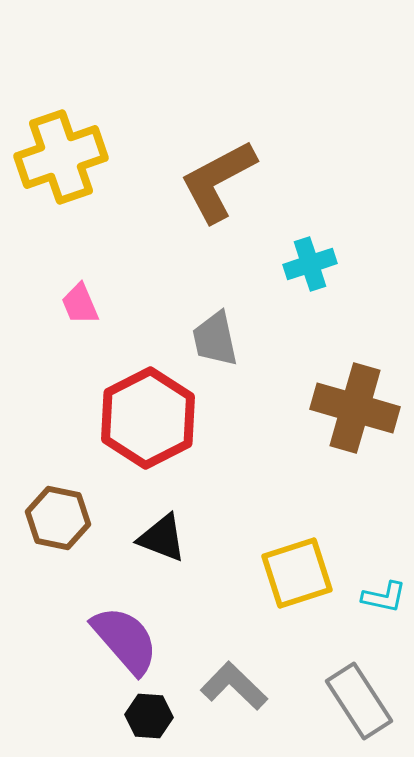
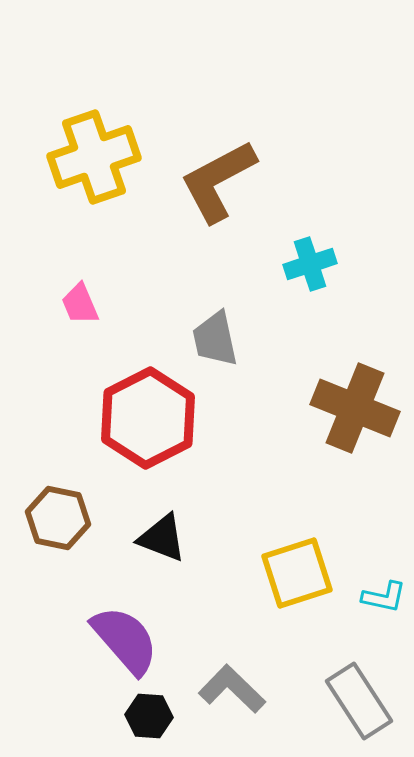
yellow cross: moved 33 px right
brown cross: rotated 6 degrees clockwise
gray L-shape: moved 2 px left, 3 px down
